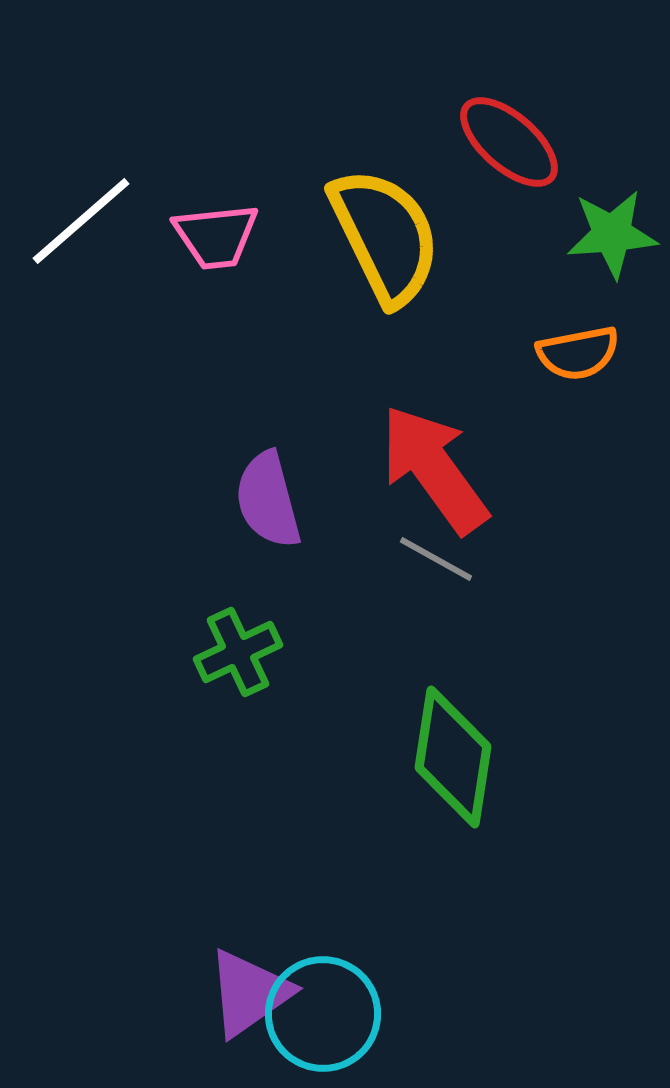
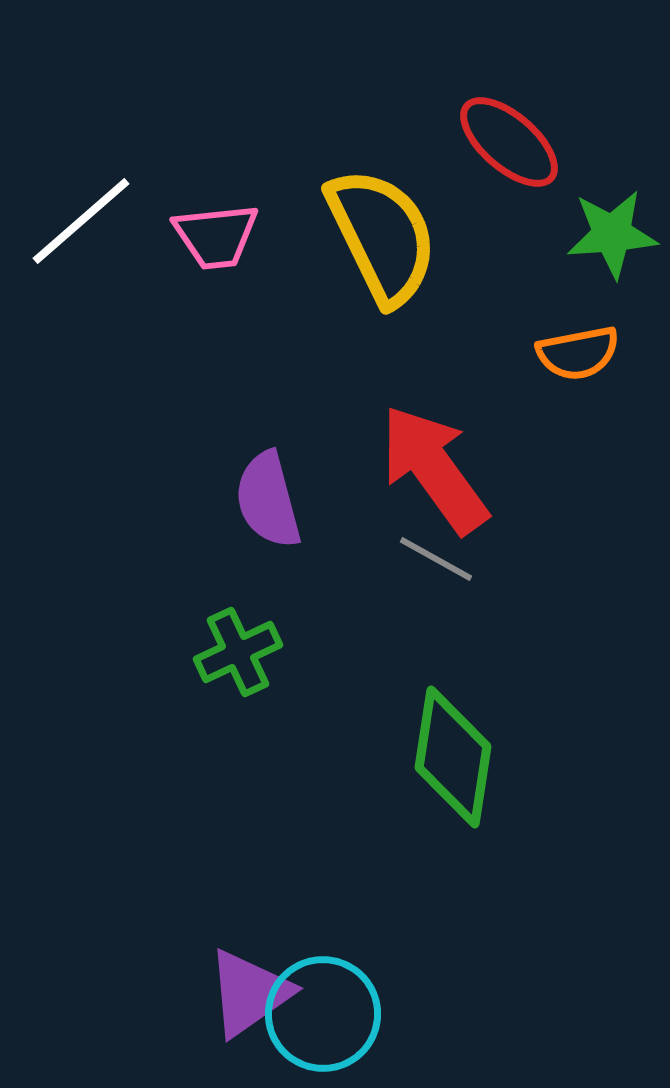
yellow semicircle: moved 3 px left
